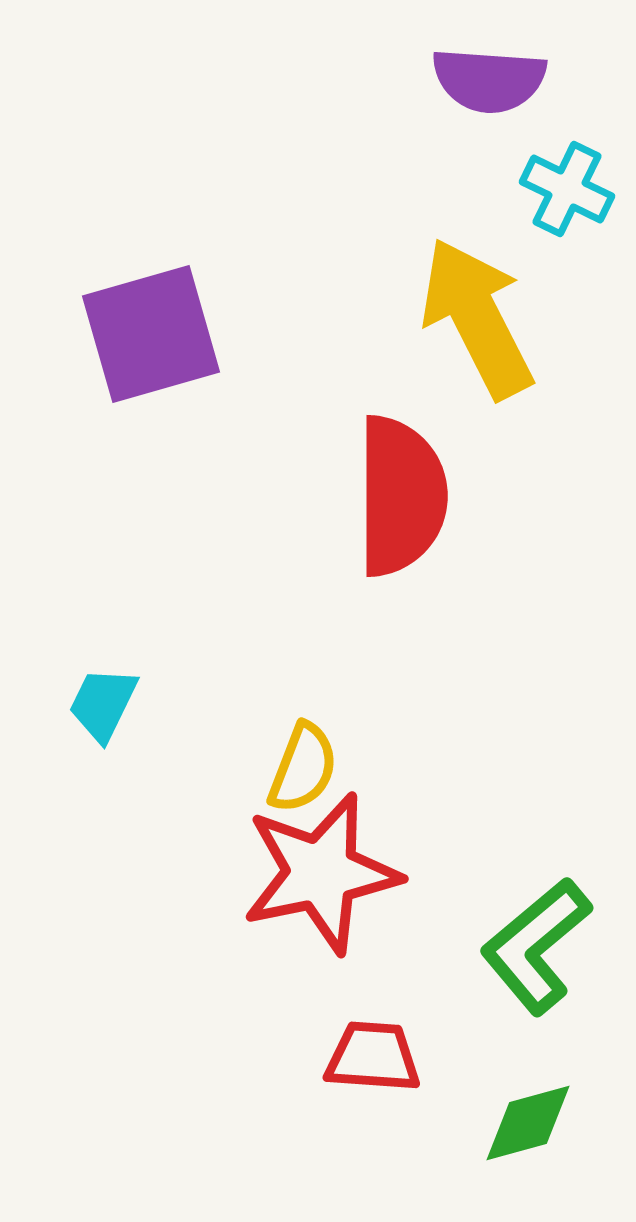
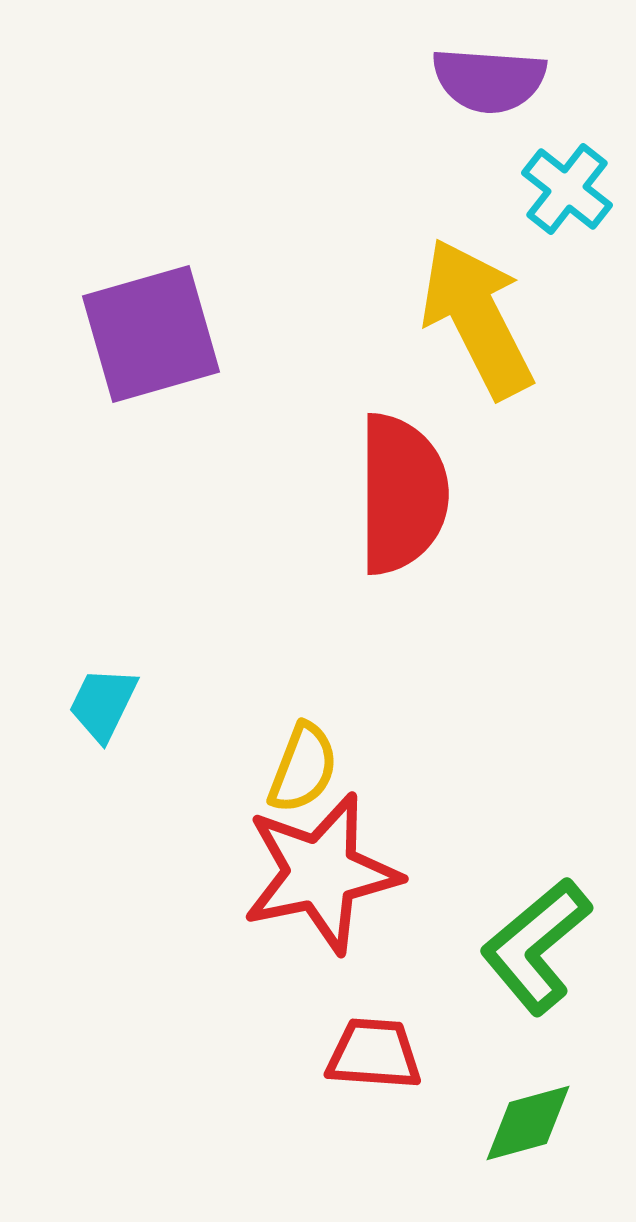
cyan cross: rotated 12 degrees clockwise
red semicircle: moved 1 px right, 2 px up
red trapezoid: moved 1 px right, 3 px up
